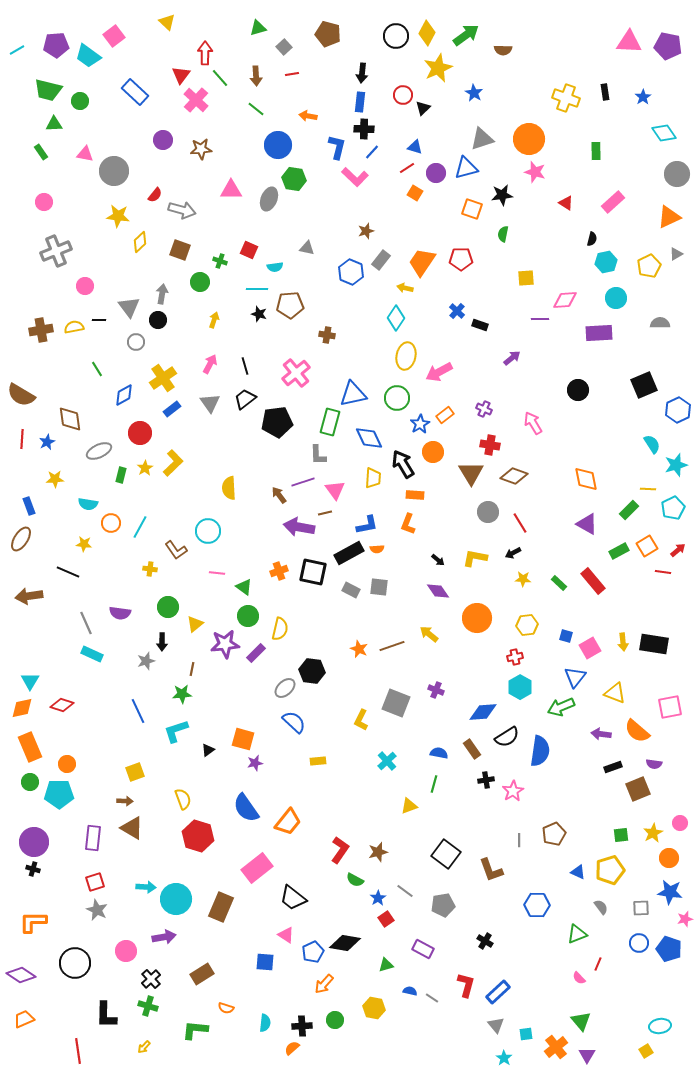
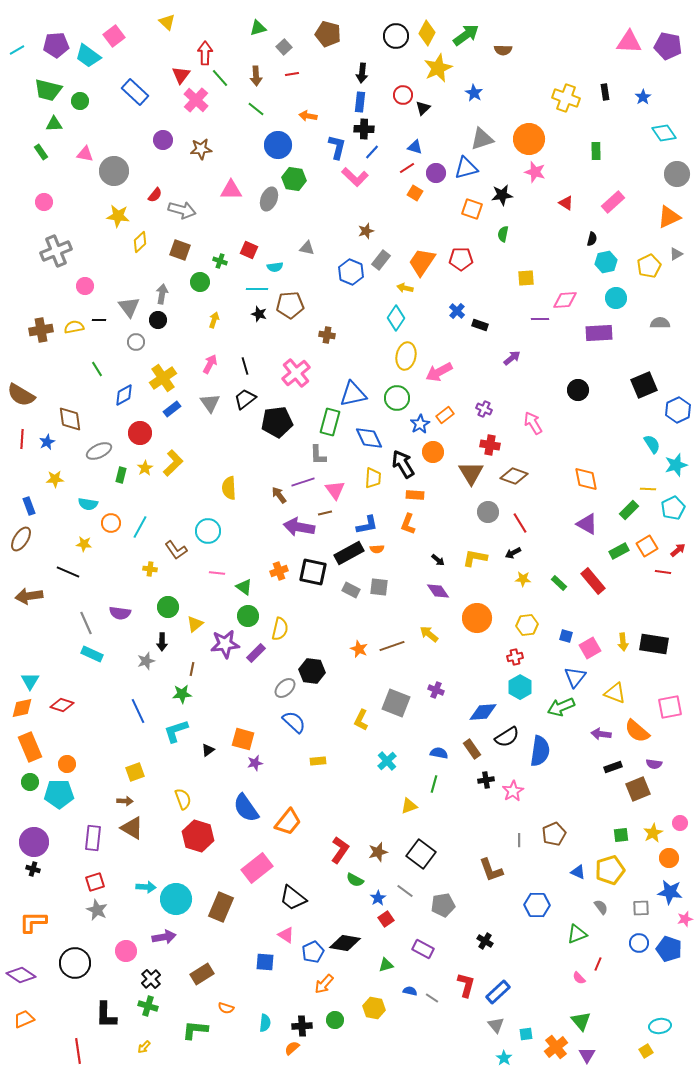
black square at (446, 854): moved 25 px left
